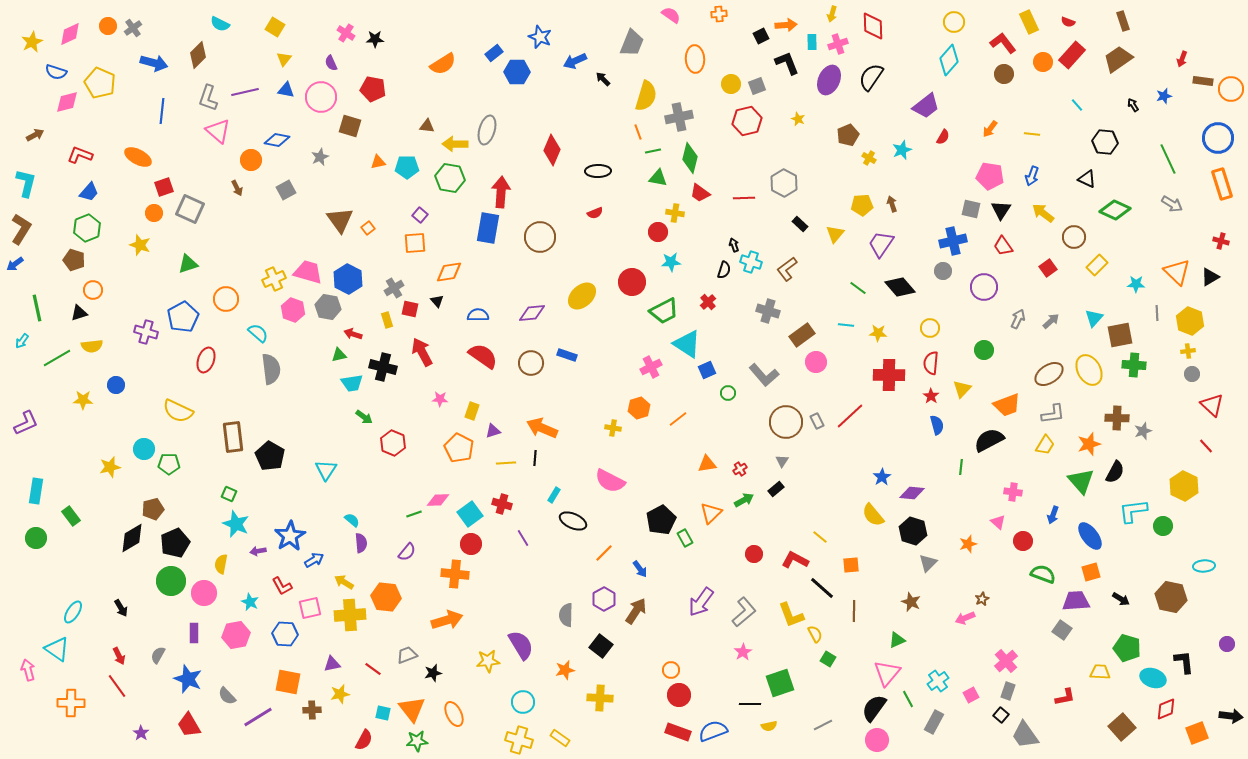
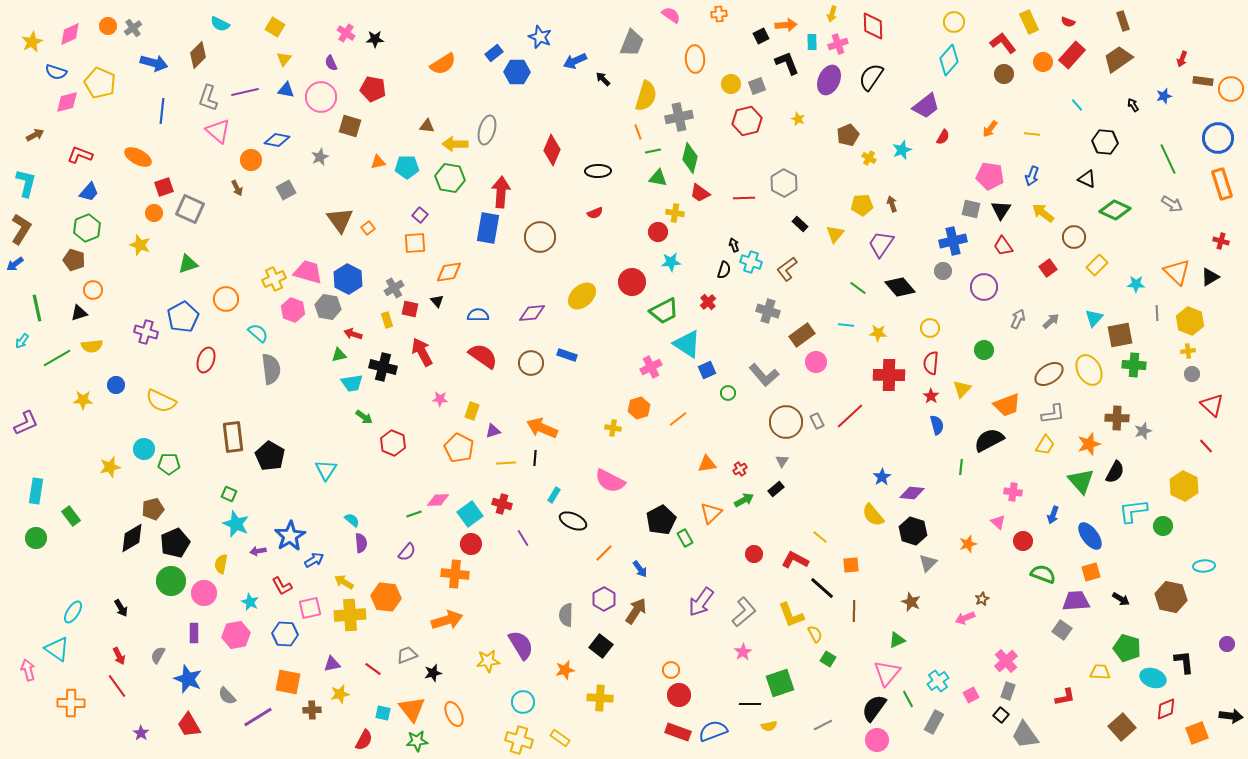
yellow semicircle at (178, 411): moved 17 px left, 10 px up
